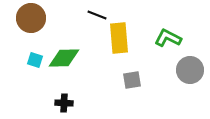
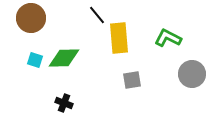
black line: rotated 30 degrees clockwise
gray circle: moved 2 px right, 4 px down
black cross: rotated 18 degrees clockwise
